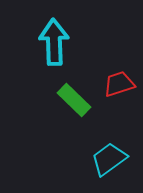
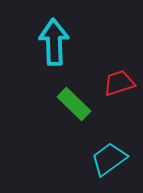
red trapezoid: moved 1 px up
green rectangle: moved 4 px down
